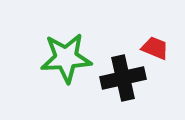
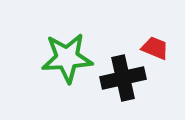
green star: moved 1 px right
